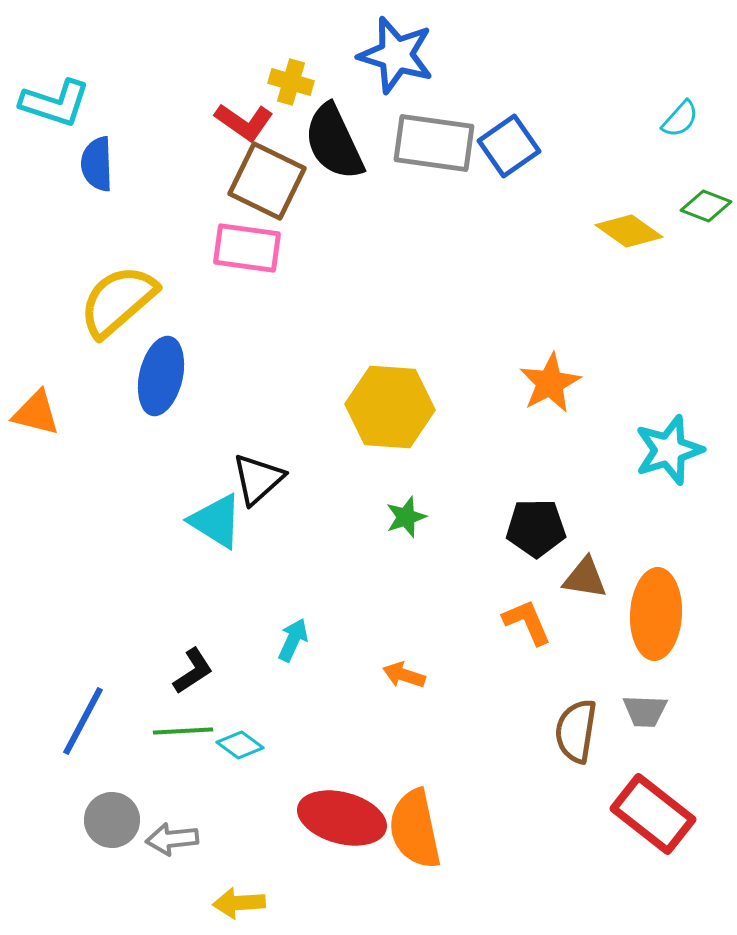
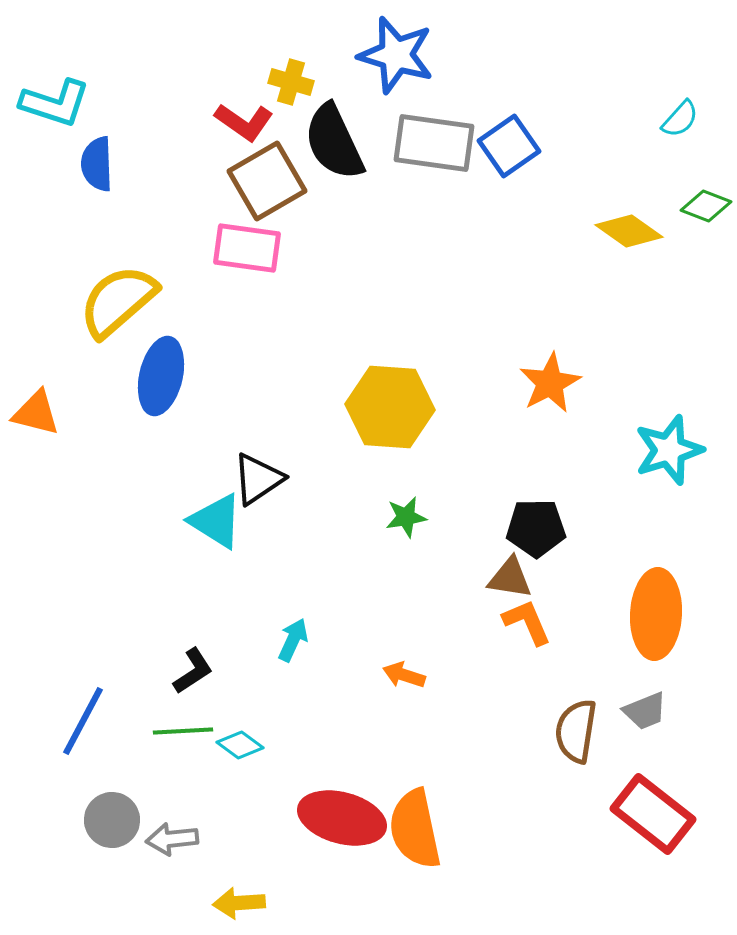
brown square: rotated 34 degrees clockwise
black triangle: rotated 8 degrees clockwise
green star: rotated 9 degrees clockwise
brown triangle: moved 75 px left
gray trapezoid: rotated 24 degrees counterclockwise
